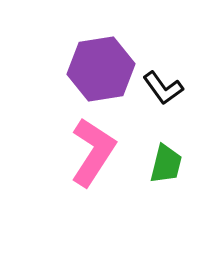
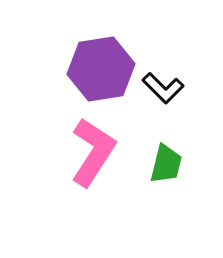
black L-shape: rotated 9 degrees counterclockwise
